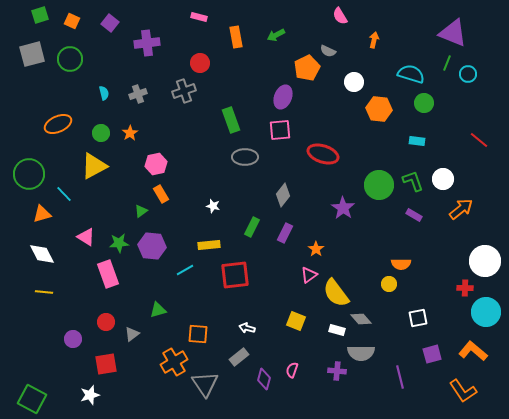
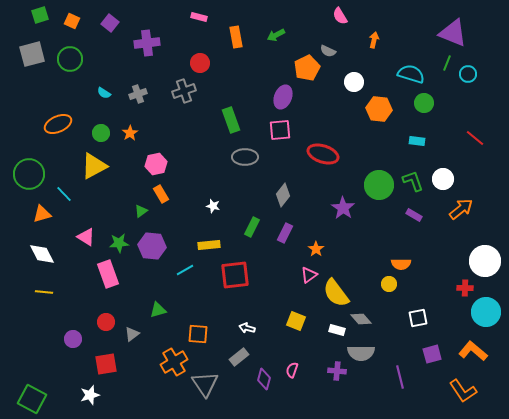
cyan semicircle at (104, 93): rotated 136 degrees clockwise
red line at (479, 140): moved 4 px left, 2 px up
